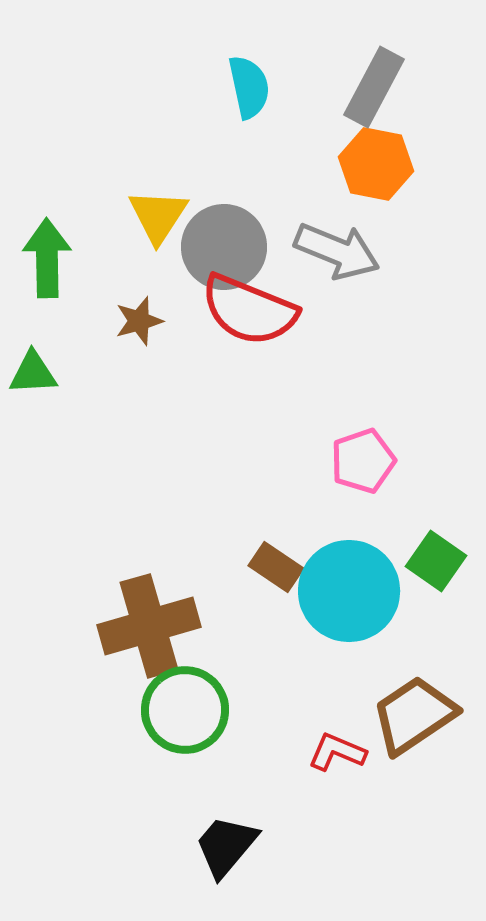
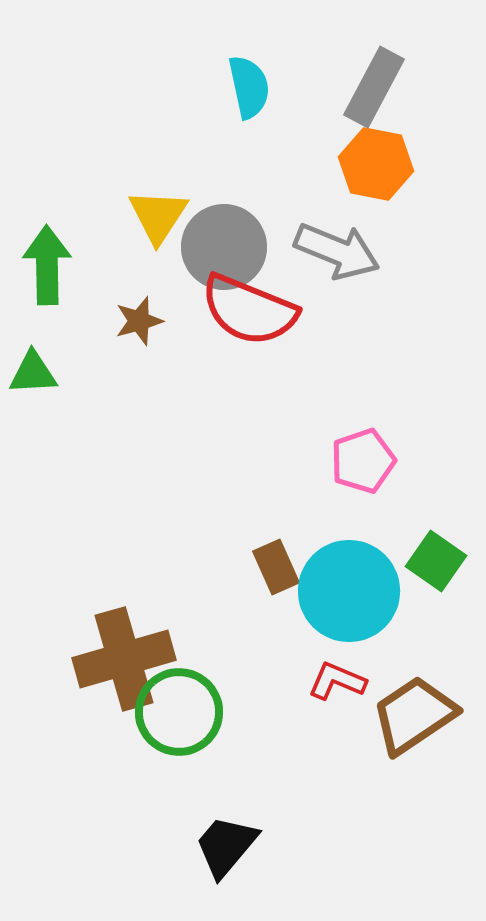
green arrow: moved 7 px down
brown rectangle: rotated 32 degrees clockwise
brown cross: moved 25 px left, 33 px down
green circle: moved 6 px left, 2 px down
red L-shape: moved 71 px up
